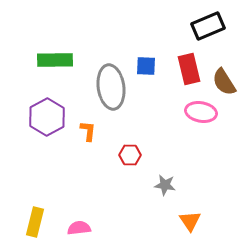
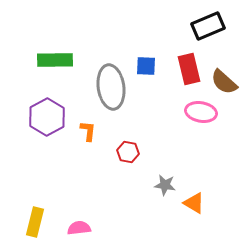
brown semicircle: rotated 16 degrees counterclockwise
red hexagon: moved 2 px left, 3 px up; rotated 10 degrees clockwise
orange triangle: moved 4 px right, 18 px up; rotated 25 degrees counterclockwise
